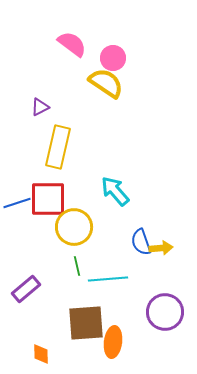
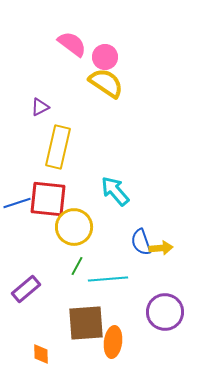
pink circle: moved 8 px left, 1 px up
red square: rotated 6 degrees clockwise
green line: rotated 42 degrees clockwise
